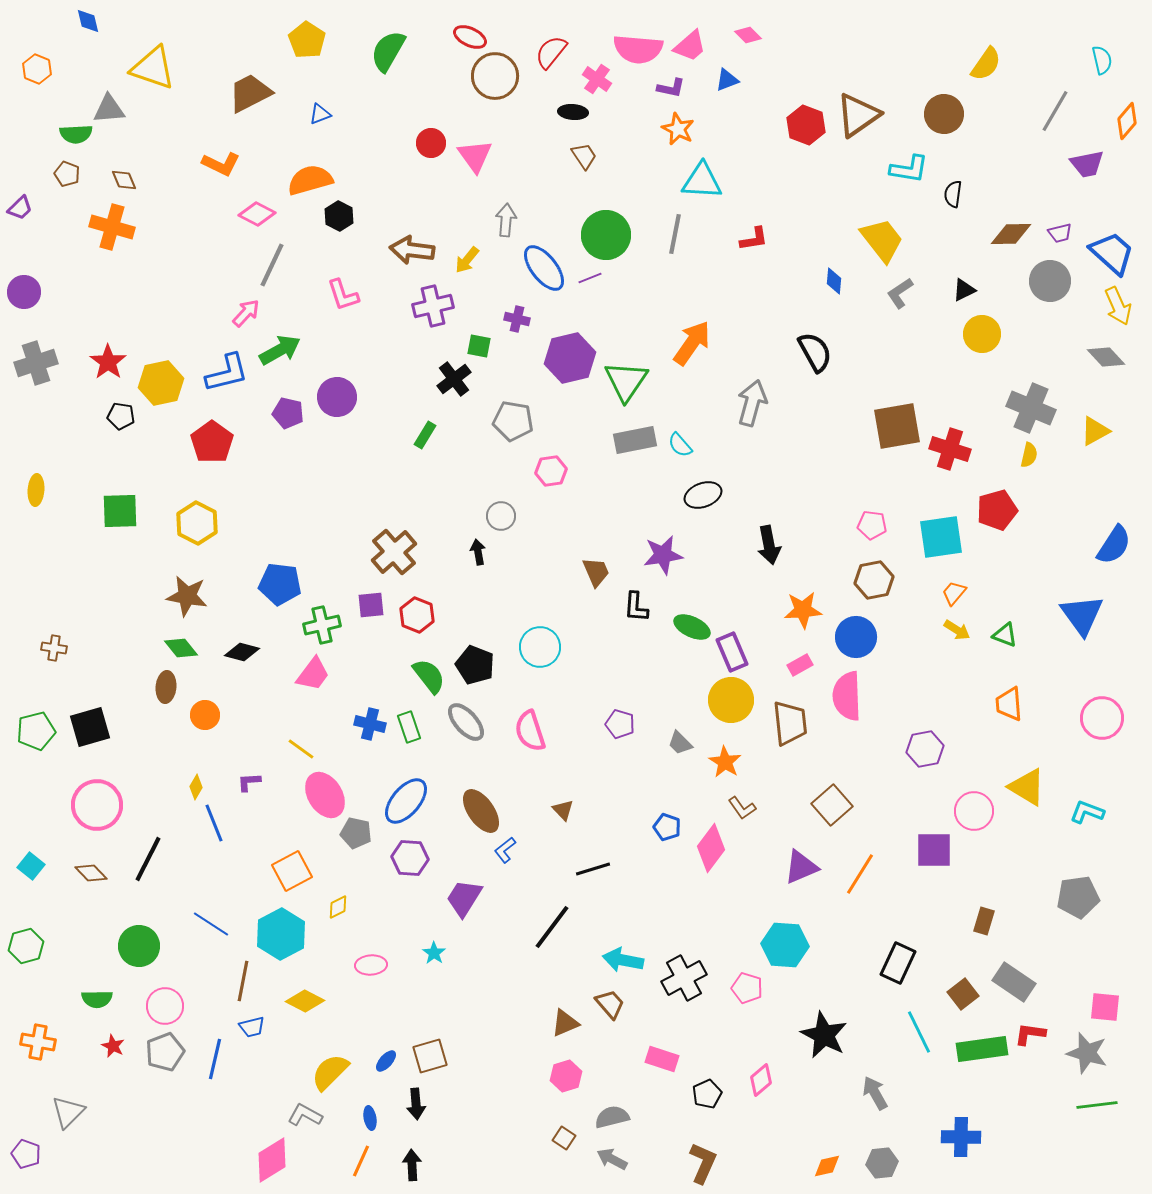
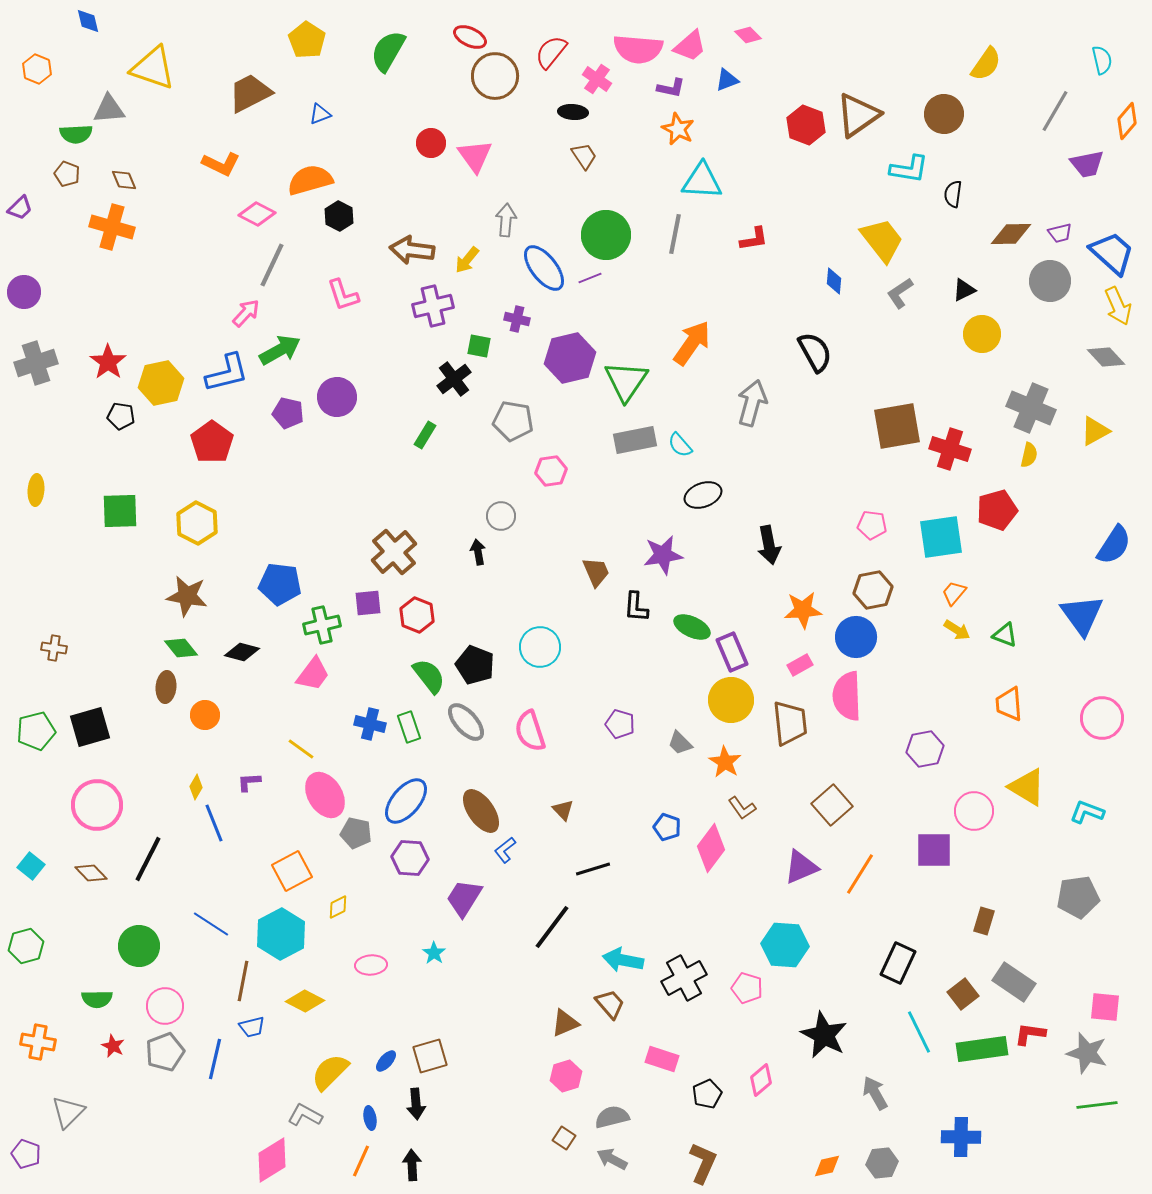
brown hexagon at (874, 580): moved 1 px left, 10 px down
purple square at (371, 605): moved 3 px left, 2 px up
